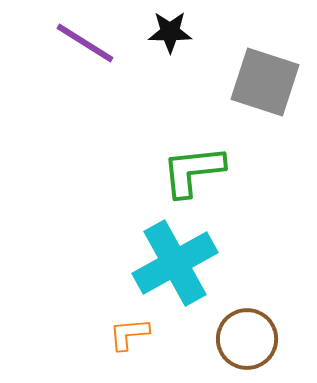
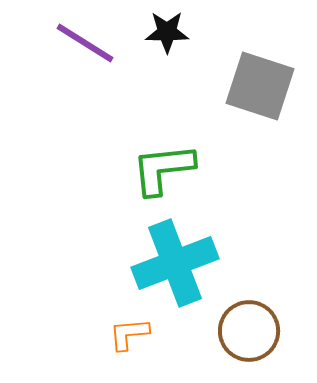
black star: moved 3 px left
gray square: moved 5 px left, 4 px down
green L-shape: moved 30 px left, 2 px up
cyan cross: rotated 8 degrees clockwise
brown circle: moved 2 px right, 8 px up
